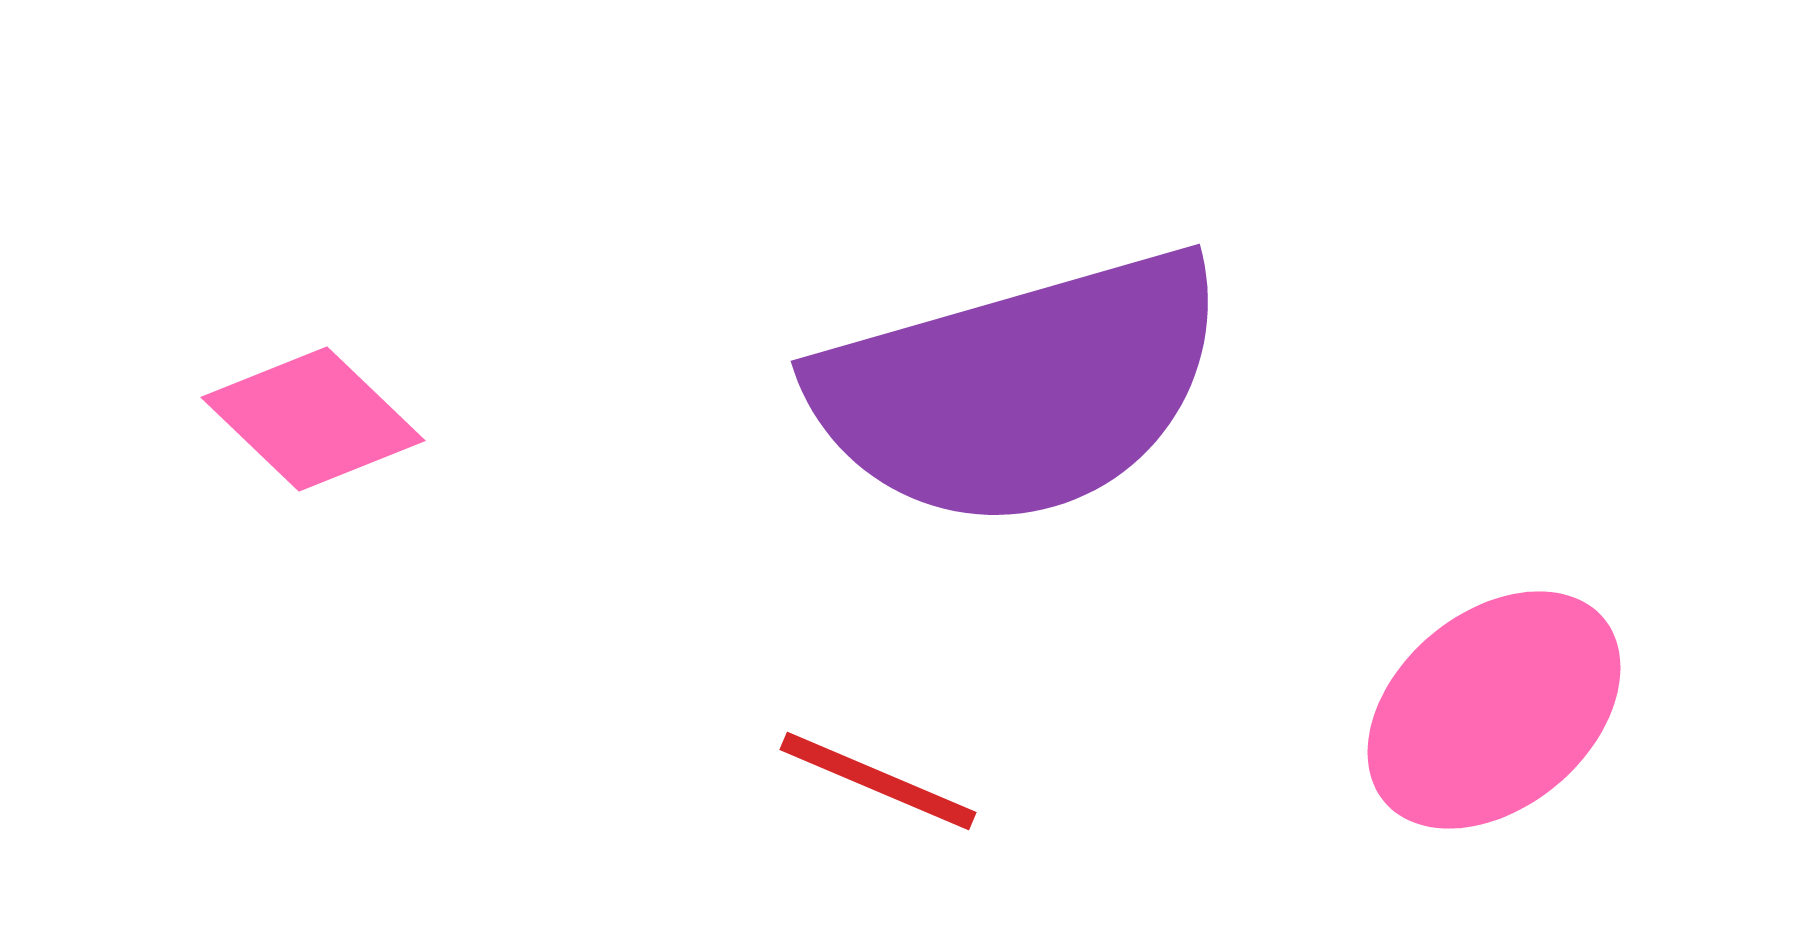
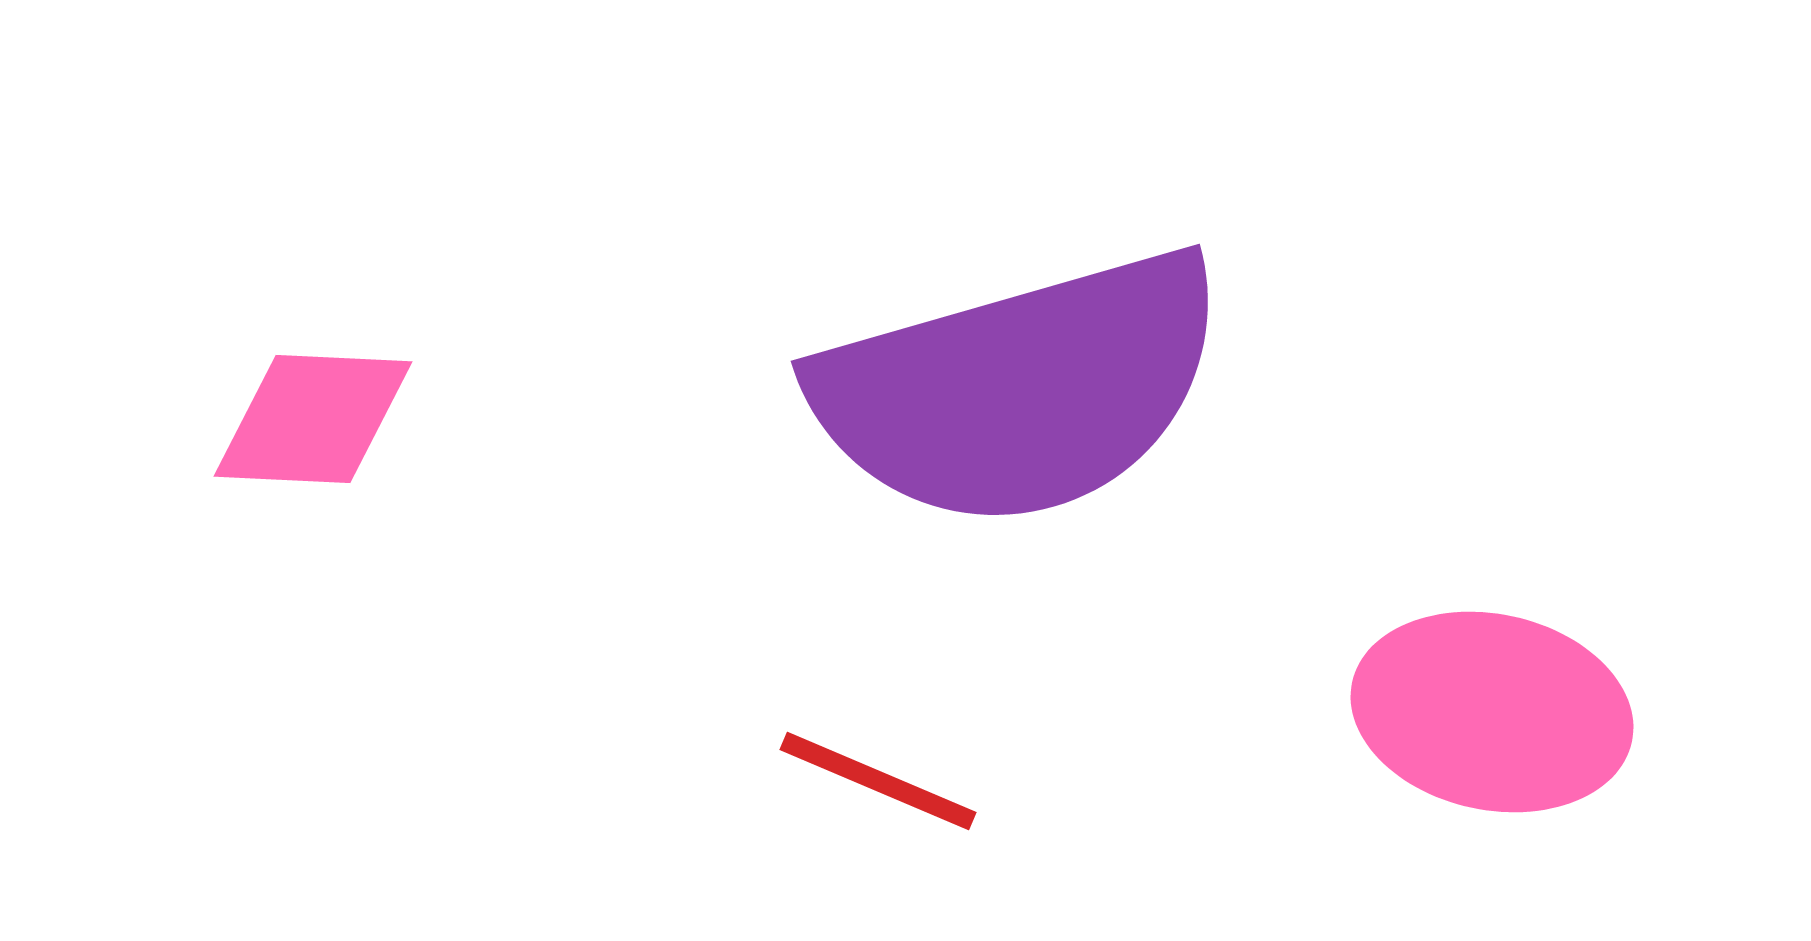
pink diamond: rotated 41 degrees counterclockwise
pink ellipse: moved 2 px left, 2 px down; rotated 52 degrees clockwise
